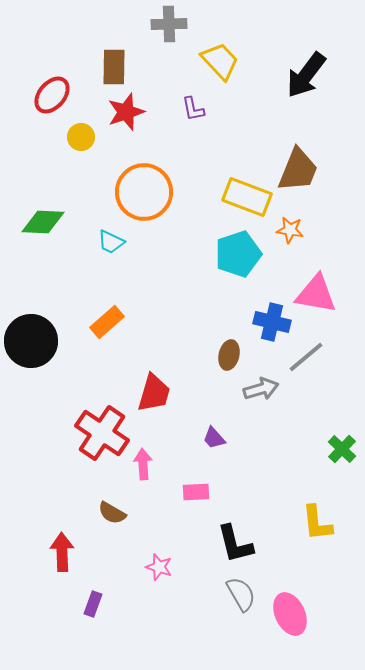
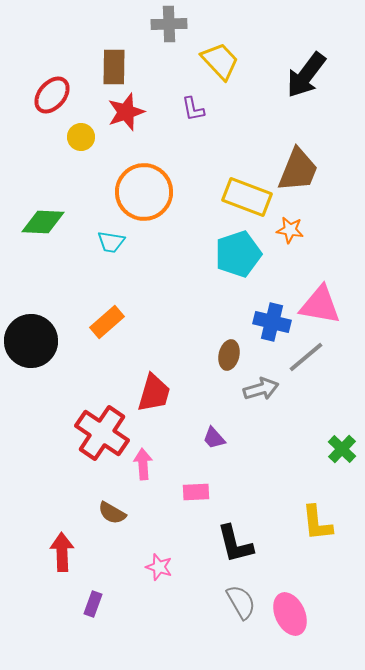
cyan trapezoid: rotated 16 degrees counterclockwise
pink triangle: moved 4 px right, 11 px down
gray semicircle: moved 8 px down
